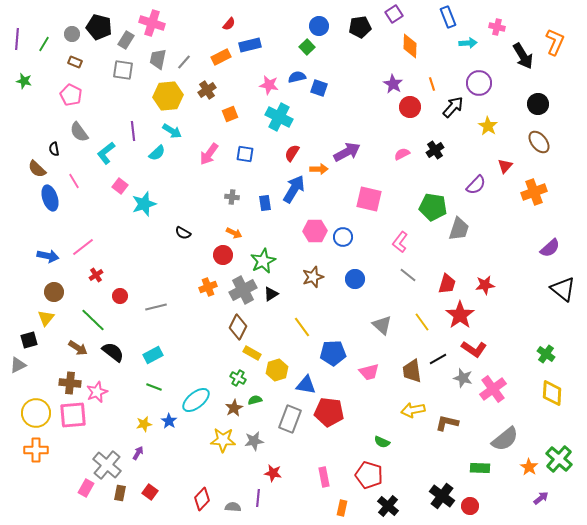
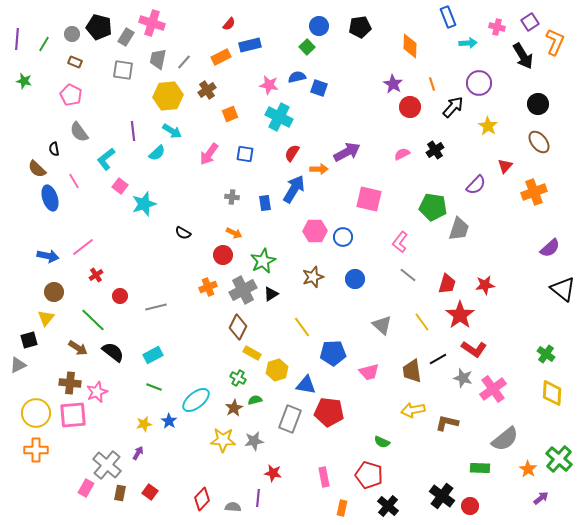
purple square at (394, 14): moved 136 px right, 8 px down
gray rectangle at (126, 40): moved 3 px up
cyan L-shape at (106, 153): moved 6 px down
orange star at (529, 467): moved 1 px left, 2 px down
